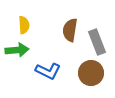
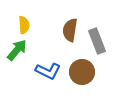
gray rectangle: moved 1 px up
green arrow: rotated 45 degrees counterclockwise
brown circle: moved 9 px left, 1 px up
